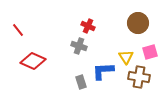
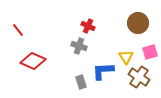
brown cross: rotated 25 degrees clockwise
